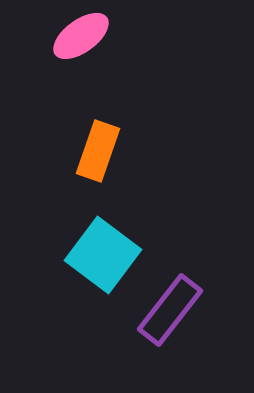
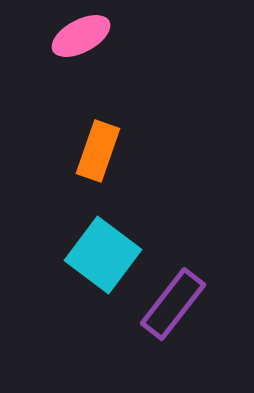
pink ellipse: rotated 8 degrees clockwise
purple rectangle: moved 3 px right, 6 px up
